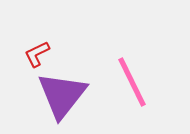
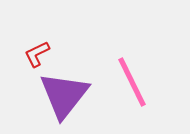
purple triangle: moved 2 px right
